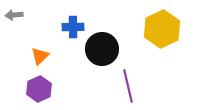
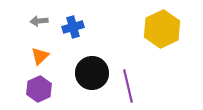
gray arrow: moved 25 px right, 6 px down
blue cross: rotated 15 degrees counterclockwise
black circle: moved 10 px left, 24 px down
